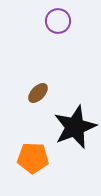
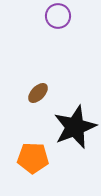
purple circle: moved 5 px up
